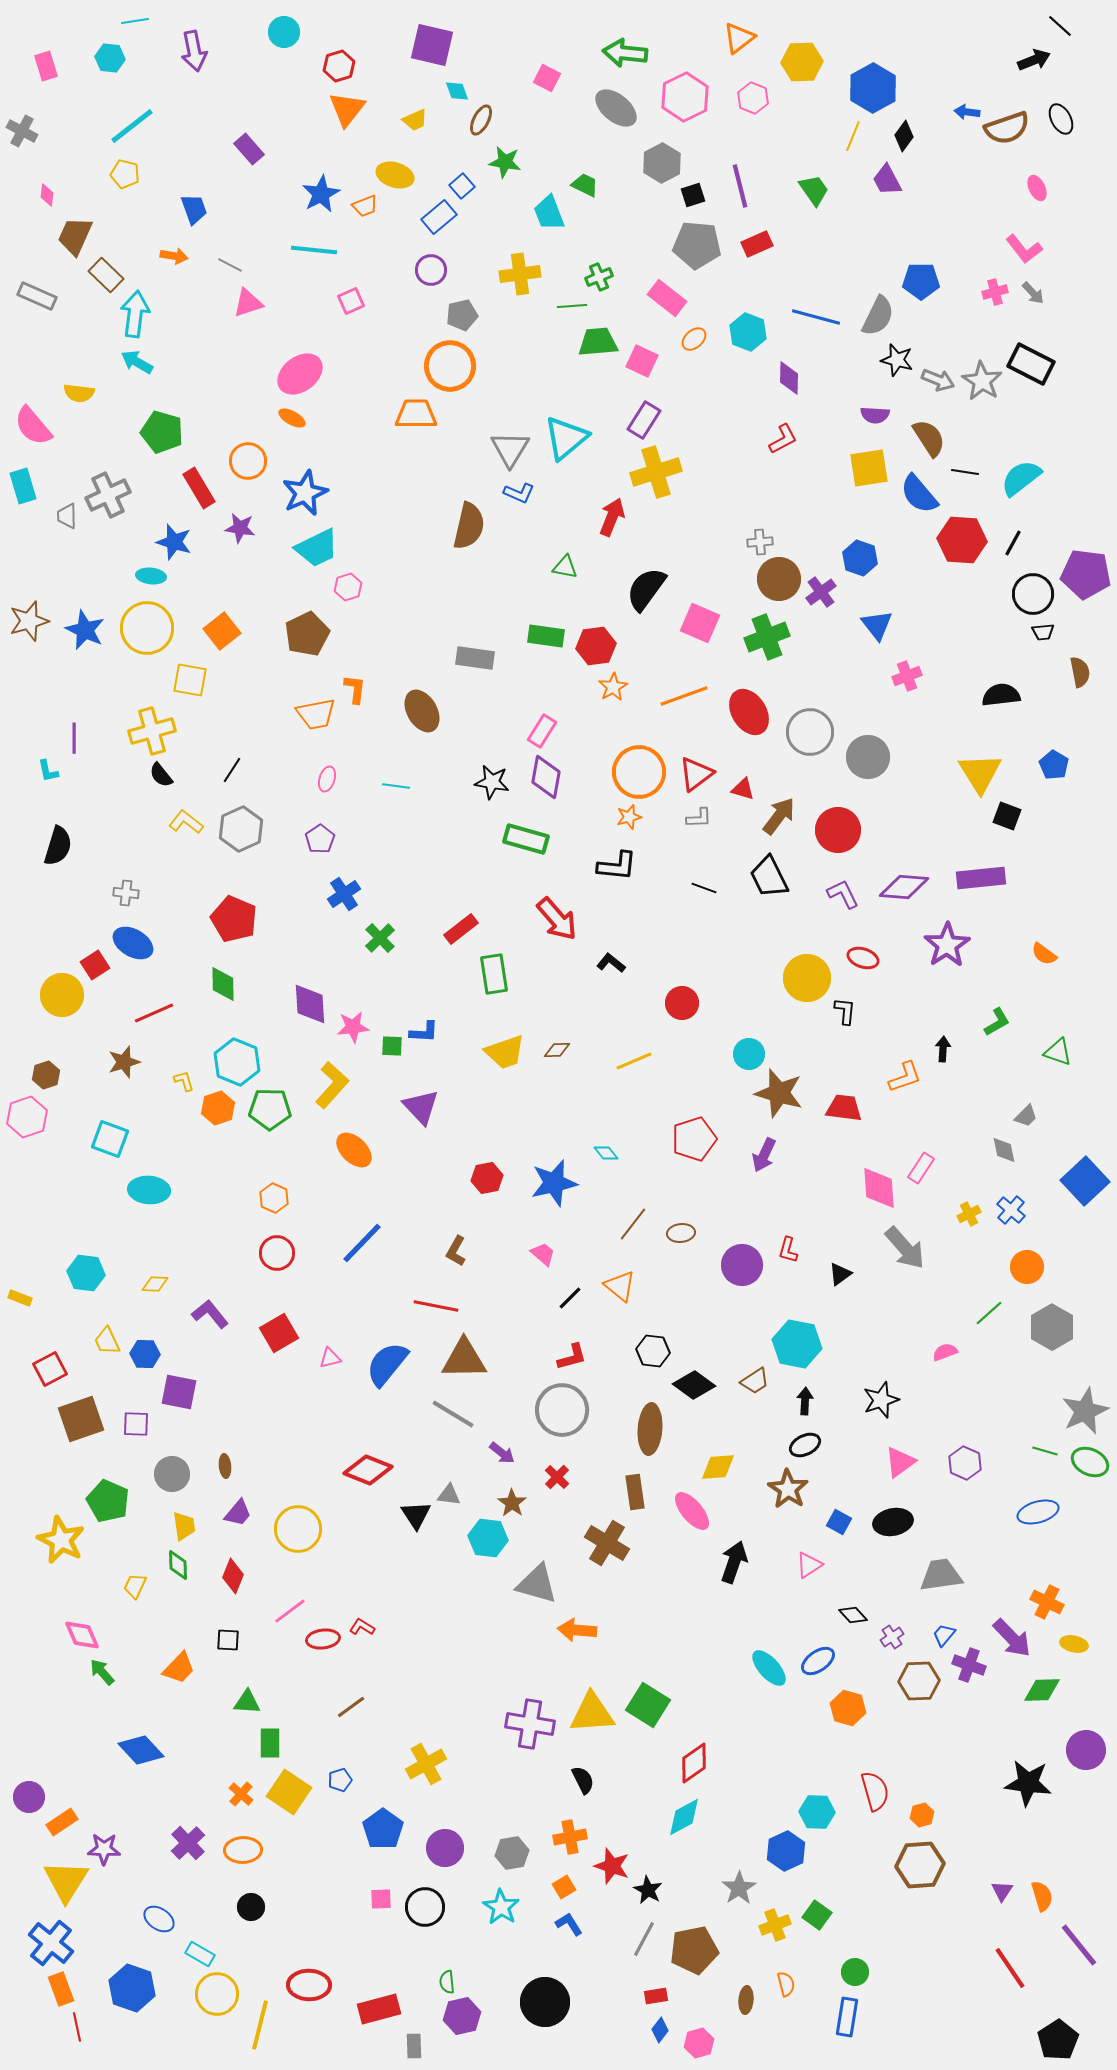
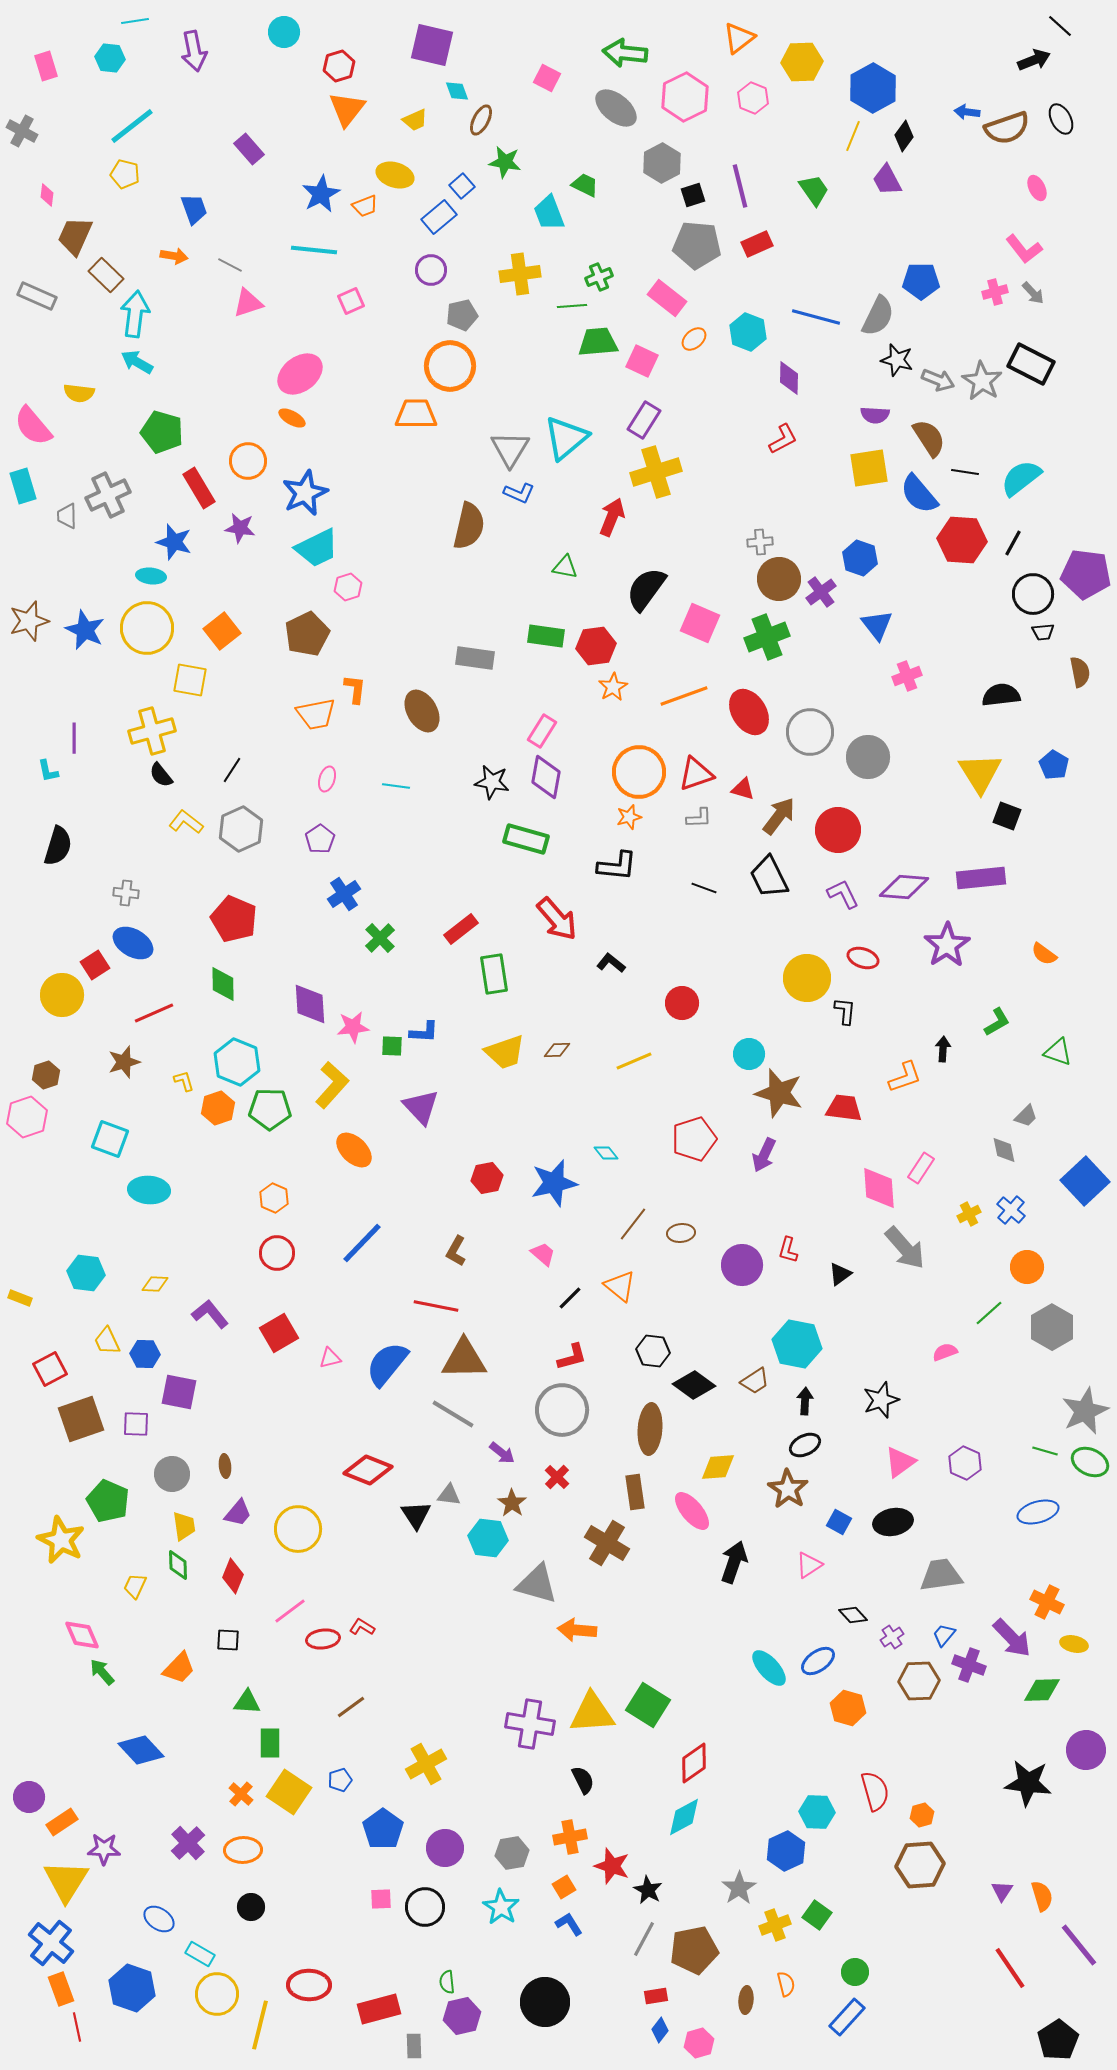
red triangle at (696, 774): rotated 18 degrees clockwise
blue rectangle at (847, 2017): rotated 33 degrees clockwise
